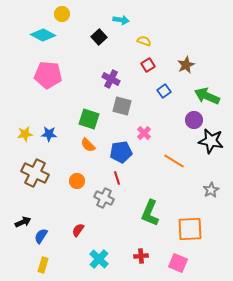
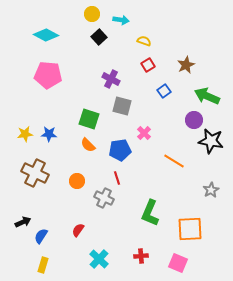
yellow circle: moved 30 px right
cyan diamond: moved 3 px right
blue pentagon: moved 1 px left, 2 px up
